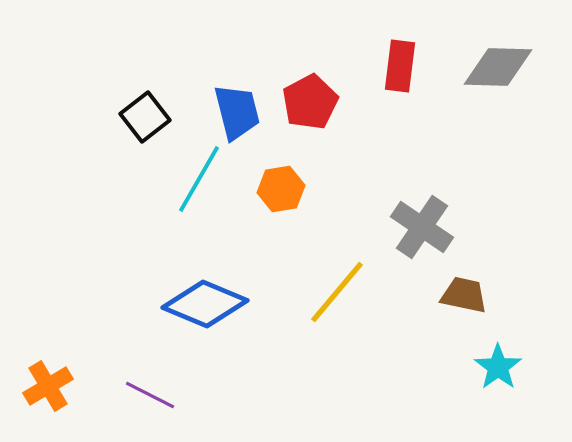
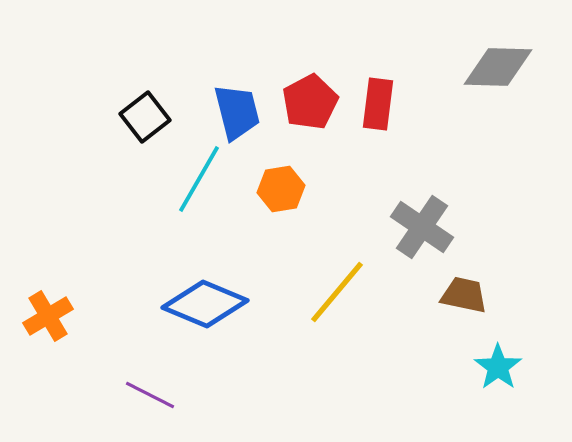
red rectangle: moved 22 px left, 38 px down
orange cross: moved 70 px up
